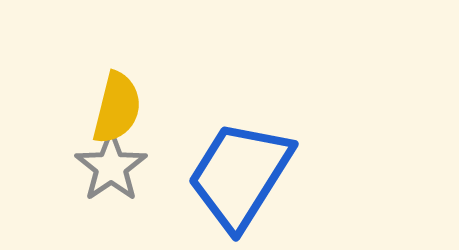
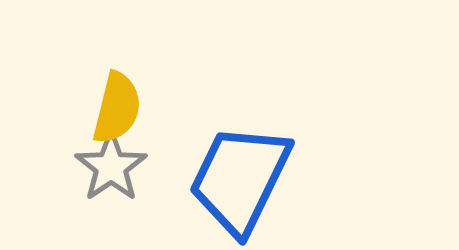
blue trapezoid: moved 4 px down; rotated 6 degrees counterclockwise
